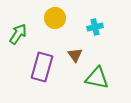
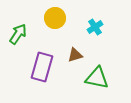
cyan cross: rotated 21 degrees counterclockwise
brown triangle: rotated 49 degrees clockwise
